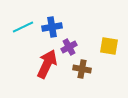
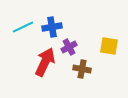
red arrow: moved 2 px left, 2 px up
